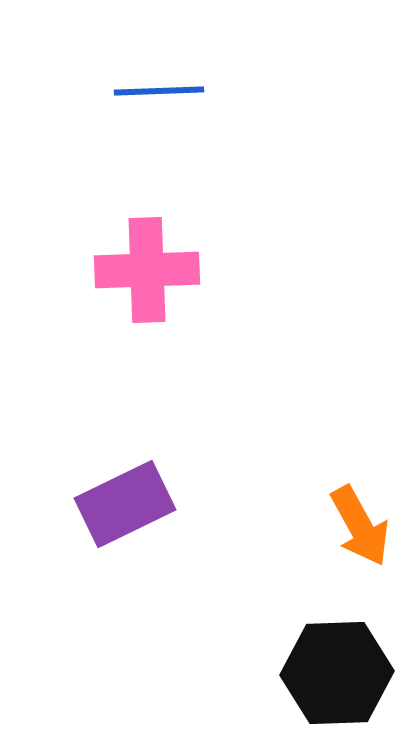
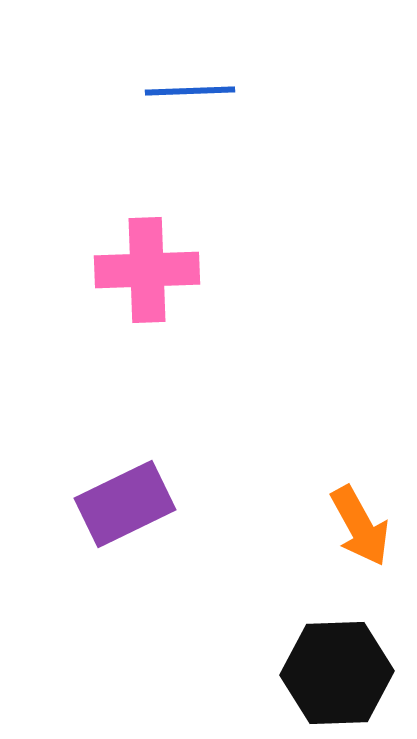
blue line: moved 31 px right
